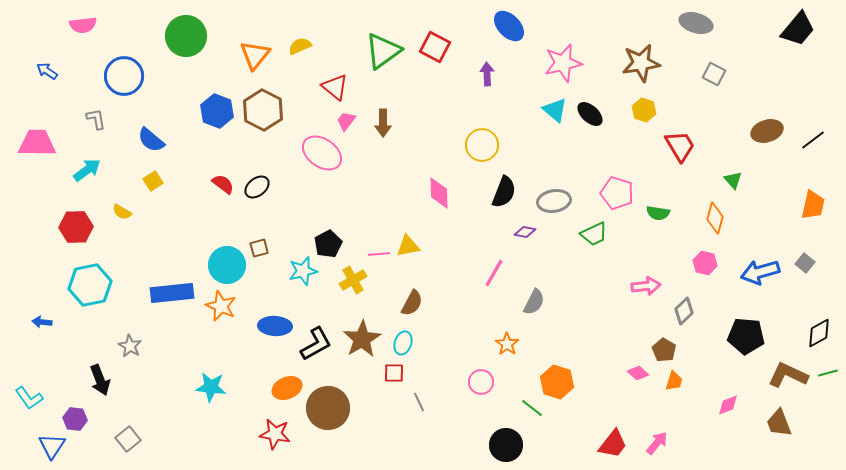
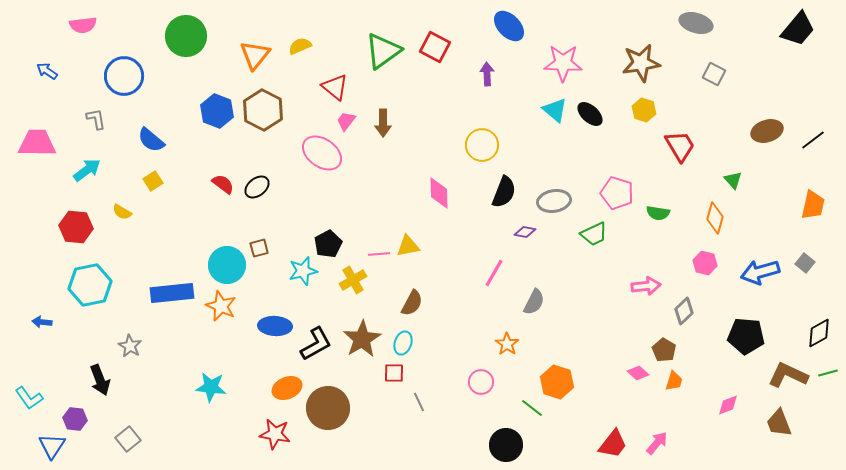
pink star at (563, 63): rotated 15 degrees clockwise
red hexagon at (76, 227): rotated 8 degrees clockwise
